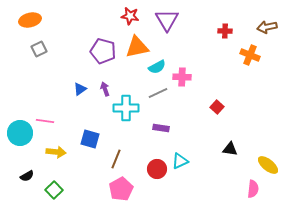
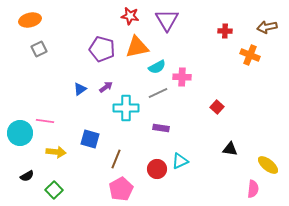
purple pentagon: moved 1 px left, 2 px up
purple arrow: moved 1 px right, 2 px up; rotated 72 degrees clockwise
